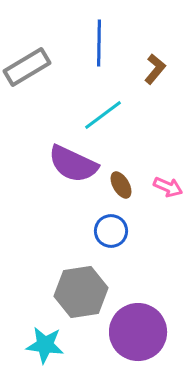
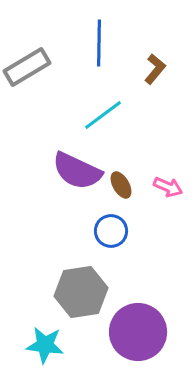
purple semicircle: moved 4 px right, 7 px down
